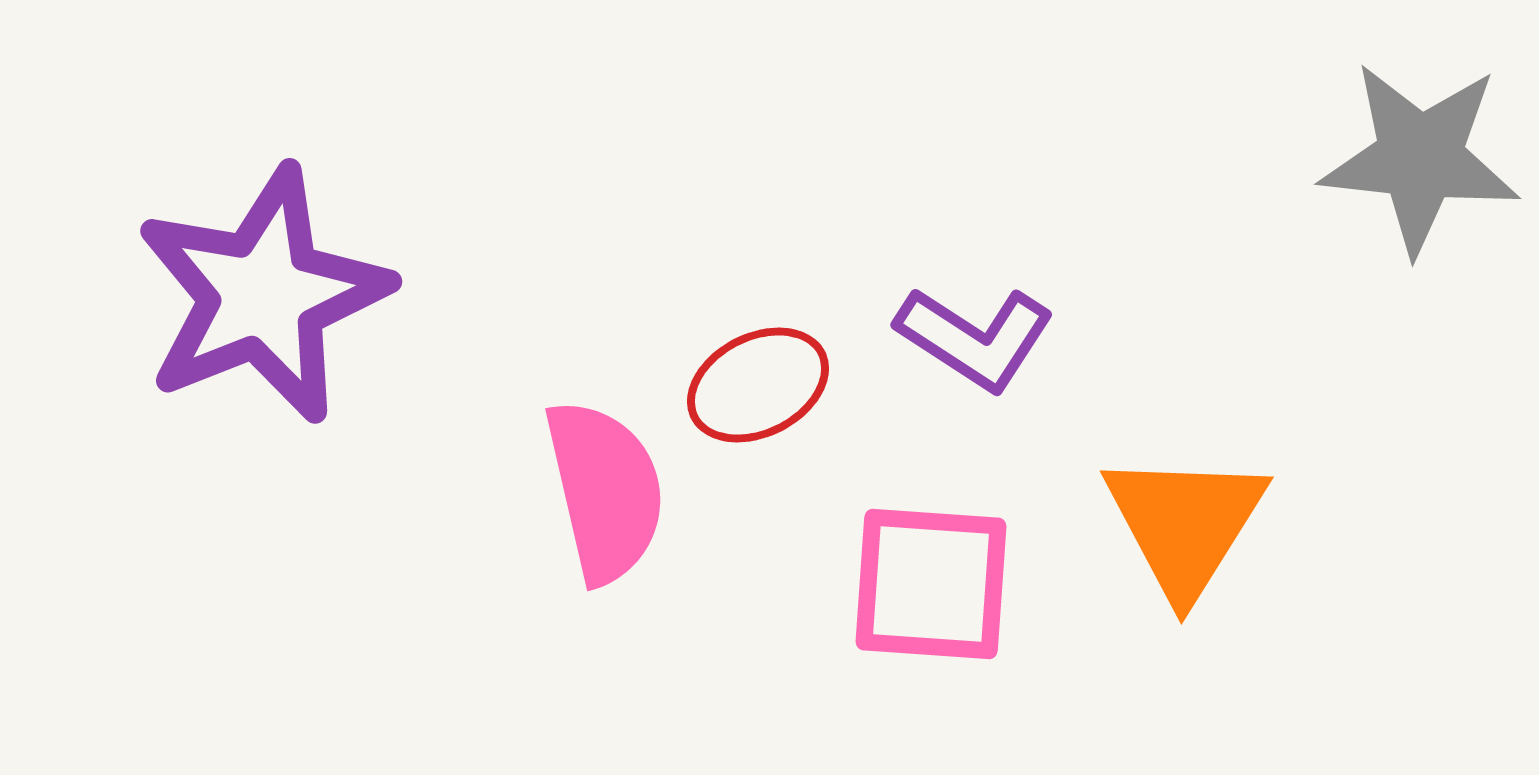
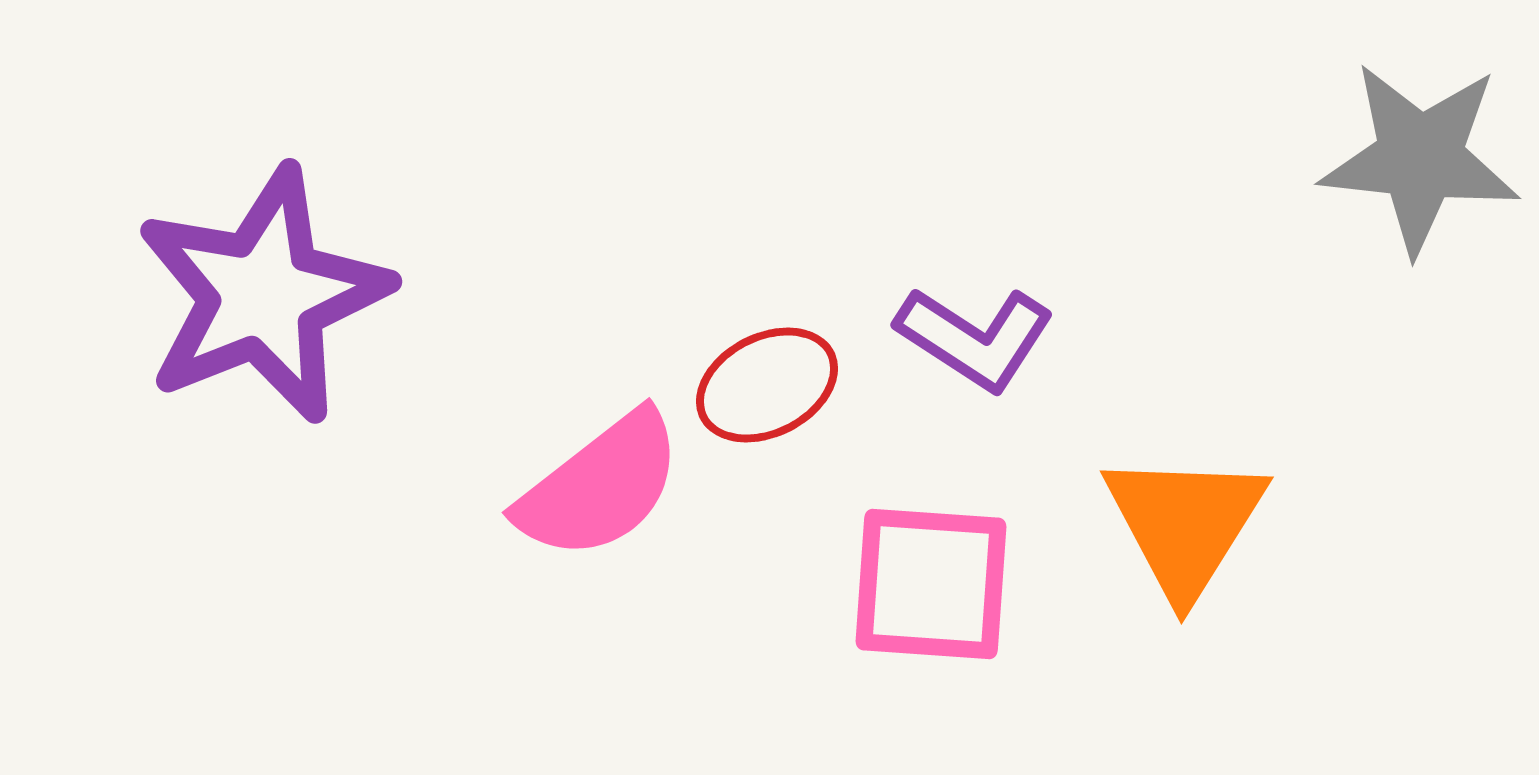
red ellipse: moved 9 px right
pink semicircle: moved 5 px left, 5 px up; rotated 65 degrees clockwise
